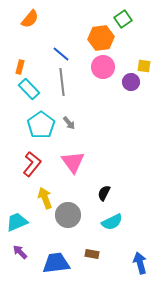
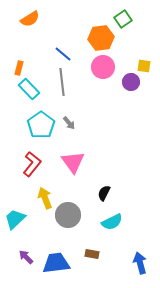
orange semicircle: rotated 18 degrees clockwise
blue line: moved 2 px right
orange rectangle: moved 1 px left, 1 px down
cyan trapezoid: moved 2 px left, 3 px up; rotated 20 degrees counterclockwise
purple arrow: moved 6 px right, 5 px down
